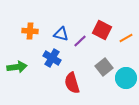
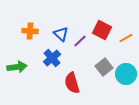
blue triangle: rotated 28 degrees clockwise
blue cross: rotated 18 degrees clockwise
cyan circle: moved 4 px up
